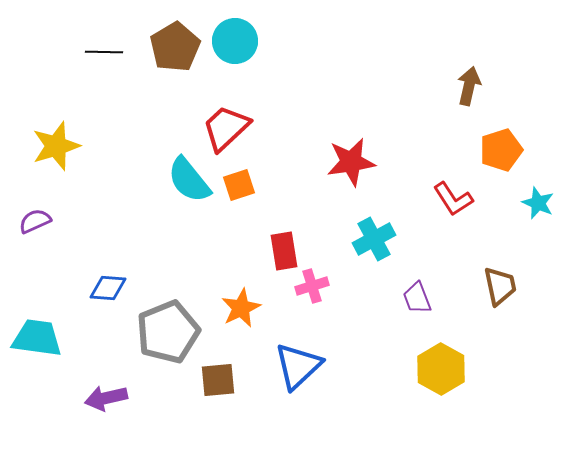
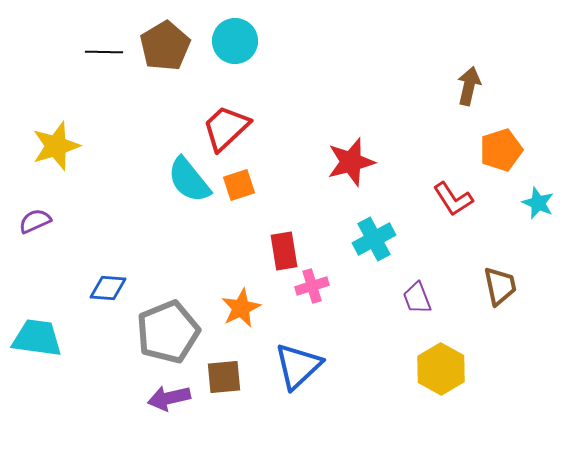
brown pentagon: moved 10 px left, 1 px up
red star: rotated 6 degrees counterclockwise
brown square: moved 6 px right, 3 px up
purple arrow: moved 63 px right
